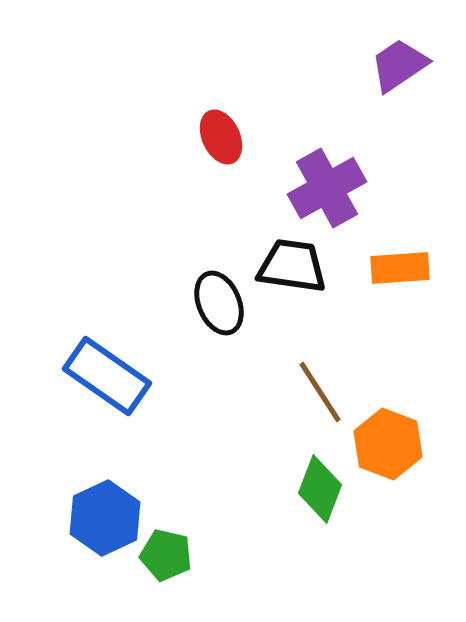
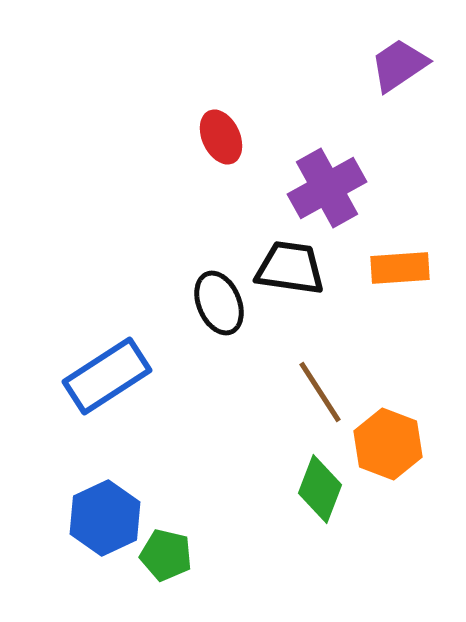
black trapezoid: moved 2 px left, 2 px down
blue rectangle: rotated 68 degrees counterclockwise
